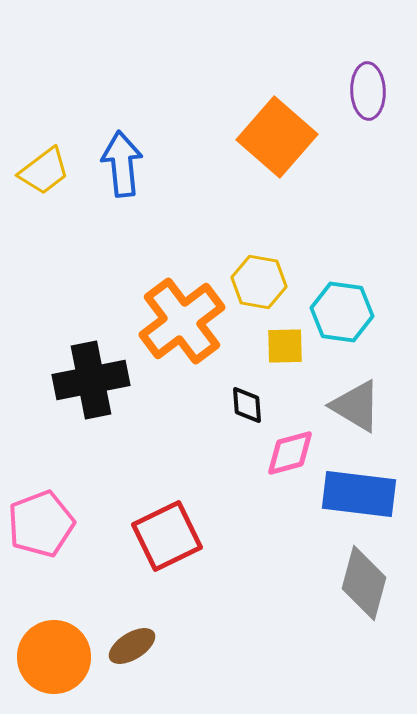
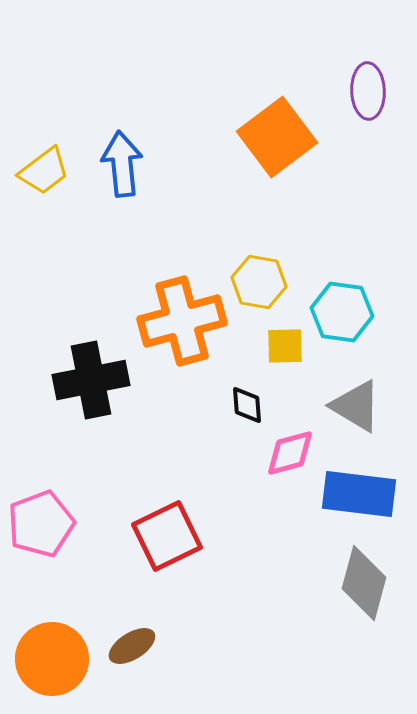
orange square: rotated 12 degrees clockwise
orange cross: rotated 22 degrees clockwise
orange circle: moved 2 px left, 2 px down
